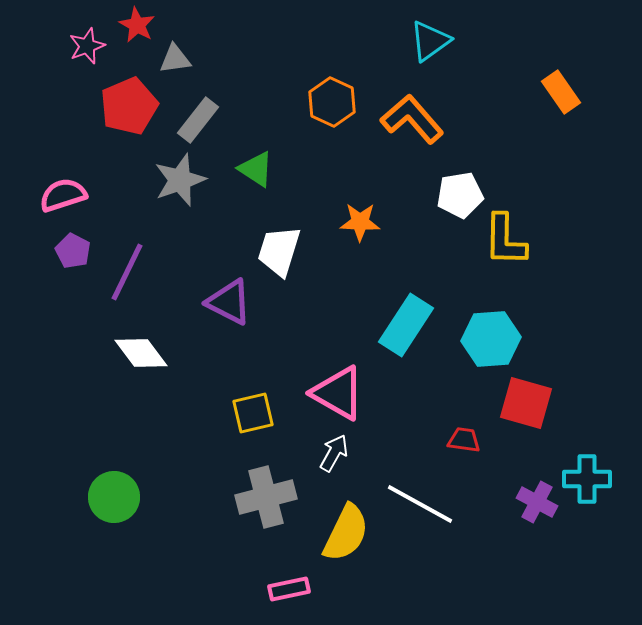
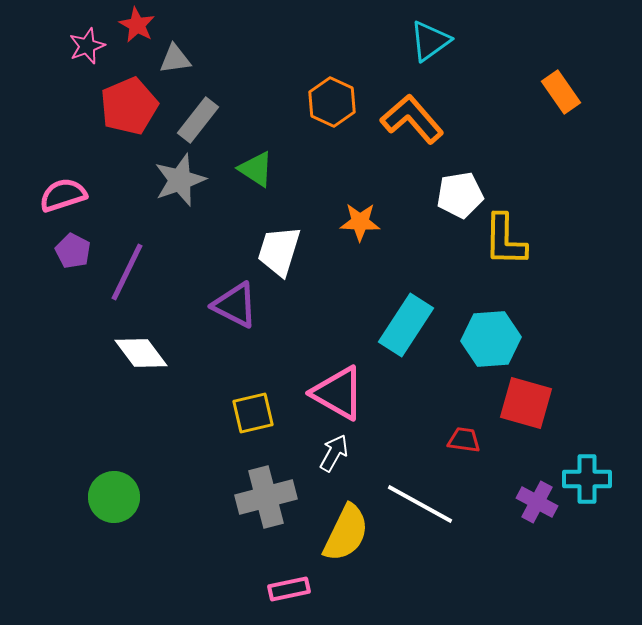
purple triangle: moved 6 px right, 3 px down
